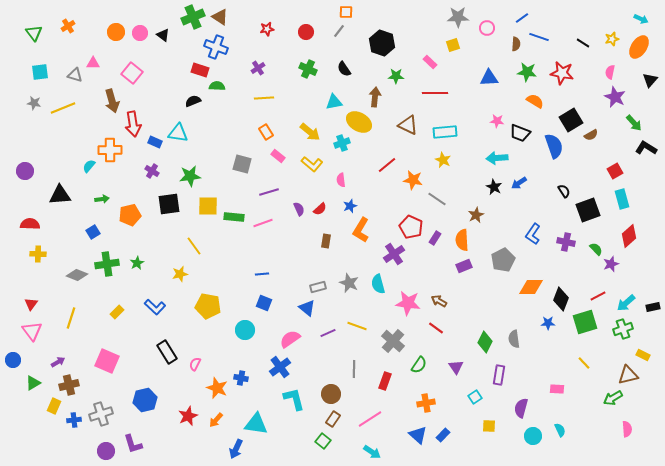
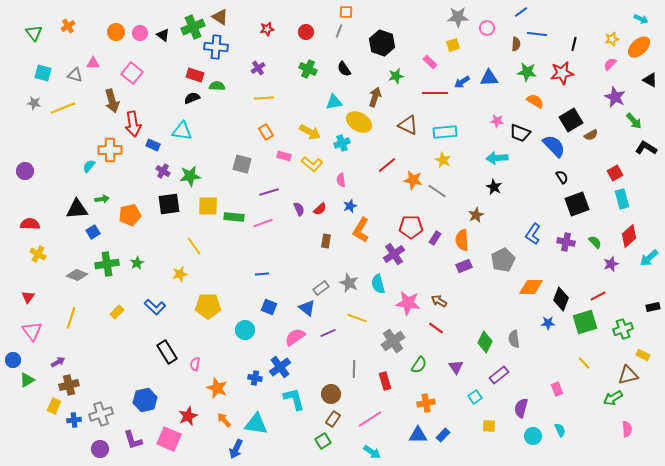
green cross at (193, 17): moved 10 px down
blue line at (522, 18): moved 1 px left, 6 px up
gray line at (339, 31): rotated 16 degrees counterclockwise
blue line at (539, 37): moved 2 px left, 3 px up; rotated 12 degrees counterclockwise
black line at (583, 43): moved 9 px left, 1 px down; rotated 72 degrees clockwise
blue cross at (216, 47): rotated 15 degrees counterclockwise
orange ellipse at (639, 47): rotated 15 degrees clockwise
red rectangle at (200, 70): moved 5 px left, 5 px down
cyan square at (40, 72): moved 3 px right, 1 px down; rotated 24 degrees clockwise
pink semicircle at (610, 72): moved 8 px up; rotated 32 degrees clockwise
red star at (562, 73): rotated 20 degrees counterclockwise
green star at (396, 76): rotated 14 degrees counterclockwise
black triangle at (650, 80): rotated 42 degrees counterclockwise
brown arrow at (375, 97): rotated 12 degrees clockwise
black semicircle at (193, 101): moved 1 px left, 3 px up
green arrow at (634, 123): moved 2 px up
yellow arrow at (310, 132): rotated 10 degrees counterclockwise
cyan triangle at (178, 133): moved 4 px right, 2 px up
blue rectangle at (155, 142): moved 2 px left, 3 px down
blue semicircle at (554, 146): rotated 25 degrees counterclockwise
pink rectangle at (278, 156): moved 6 px right; rotated 24 degrees counterclockwise
purple cross at (152, 171): moved 11 px right
red square at (615, 171): moved 2 px down
blue arrow at (519, 183): moved 57 px left, 101 px up
black semicircle at (564, 191): moved 2 px left, 14 px up
black triangle at (60, 195): moved 17 px right, 14 px down
gray line at (437, 199): moved 8 px up
black square at (588, 210): moved 11 px left, 6 px up
red pentagon at (411, 227): rotated 25 degrees counterclockwise
green semicircle at (596, 249): moved 1 px left, 7 px up
yellow cross at (38, 254): rotated 28 degrees clockwise
gray rectangle at (318, 287): moved 3 px right, 1 px down; rotated 21 degrees counterclockwise
blue square at (264, 303): moved 5 px right, 4 px down
cyan arrow at (626, 303): moved 23 px right, 45 px up
red triangle at (31, 304): moved 3 px left, 7 px up
yellow pentagon at (208, 306): rotated 10 degrees counterclockwise
yellow line at (357, 326): moved 8 px up
pink semicircle at (290, 339): moved 5 px right, 2 px up
gray cross at (393, 341): rotated 15 degrees clockwise
pink square at (107, 361): moved 62 px right, 78 px down
pink semicircle at (195, 364): rotated 16 degrees counterclockwise
purple rectangle at (499, 375): rotated 42 degrees clockwise
blue cross at (241, 378): moved 14 px right
red rectangle at (385, 381): rotated 36 degrees counterclockwise
green triangle at (33, 383): moved 6 px left, 3 px up
pink rectangle at (557, 389): rotated 64 degrees clockwise
orange arrow at (216, 420): moved 8 px right; rotated 98 degrees clockwise
blue triangle at (418, 435): rotated 42 degrees counterclockwise
green square at (323, 441): rotated 21 degrees clockwise
purple L-shape at (133, 444): moved 4 px up
purple circle at (106, 451): moved 6 px left, 2 px up
